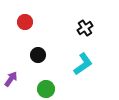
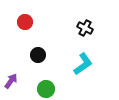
black cross: rotated 28 degrees counterclockwise
purple arrow: moved 2 px down
